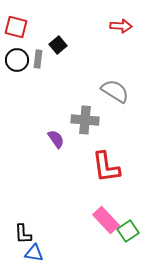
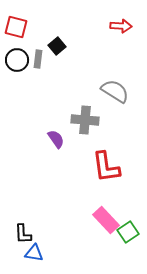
black square: moved 1 px left, 1 px down
green square: moved 1 px down
